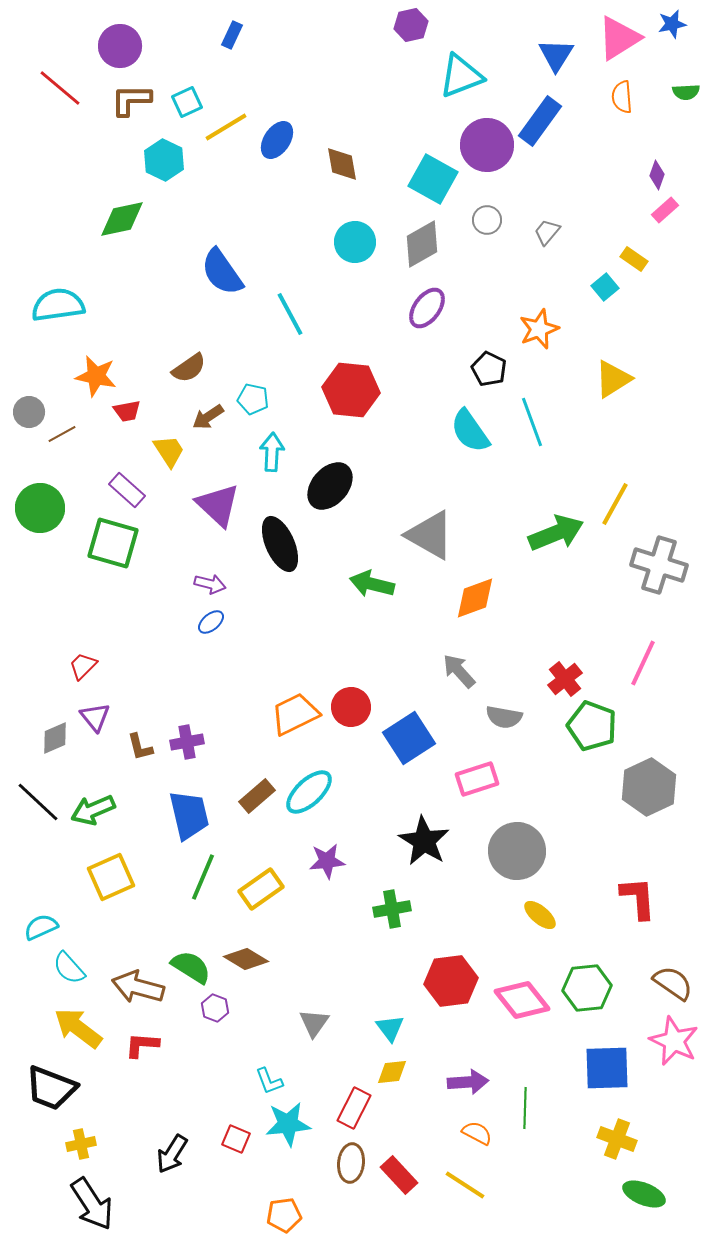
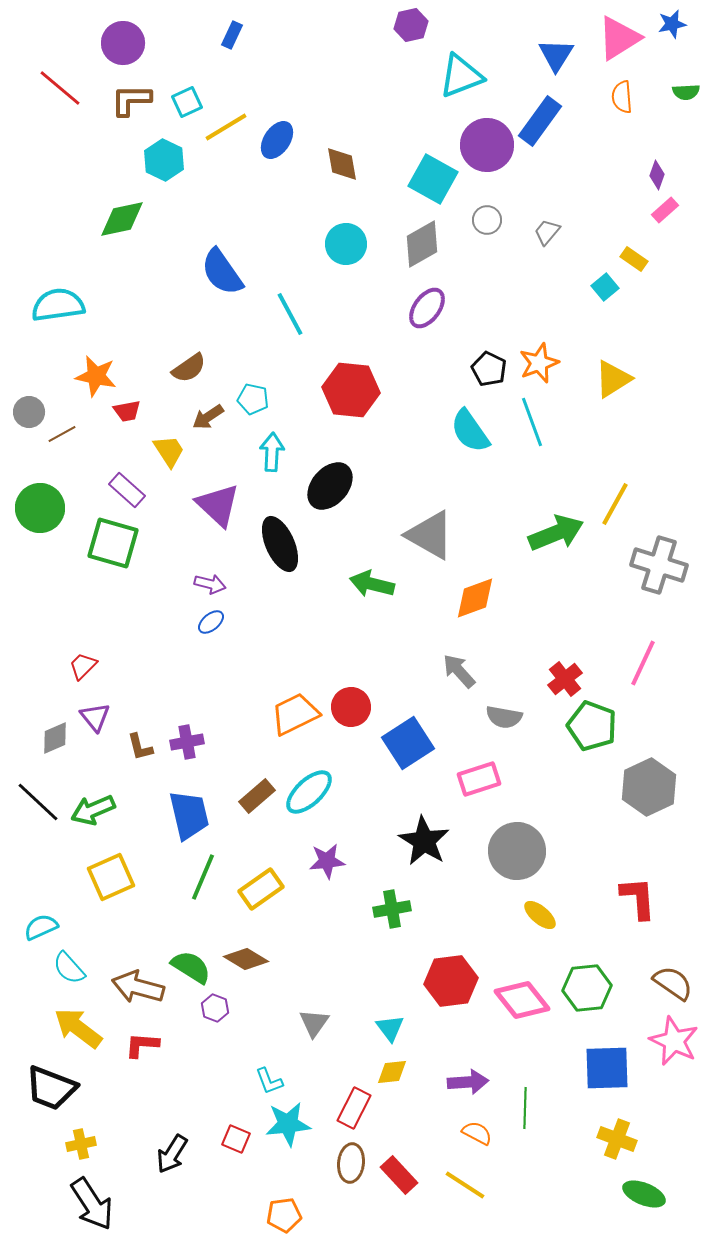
purple circle at (120, 46): moved 3 px right, 3 px up
cyan circle at (355, 242): moved 9 px left, 2 px down
orange star at (539, 329): moved 34 px down
blue square at (409, 738): moved 1 px left, 5 px down
pink rectangle at (477, 779): moved 2 px right
